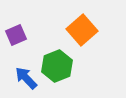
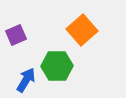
green hexagon: rotated 20 degrees clockwise
blue arrow: moved 2 px down; rotated 75 degrees clockwise
